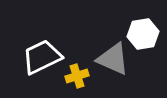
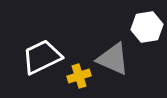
white hexagon: moved 4 px right, 7 px up
yellow cross: moved 2 px right
